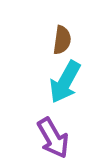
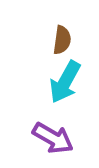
purple arrow: rotated 30 degrees counterclockwise
